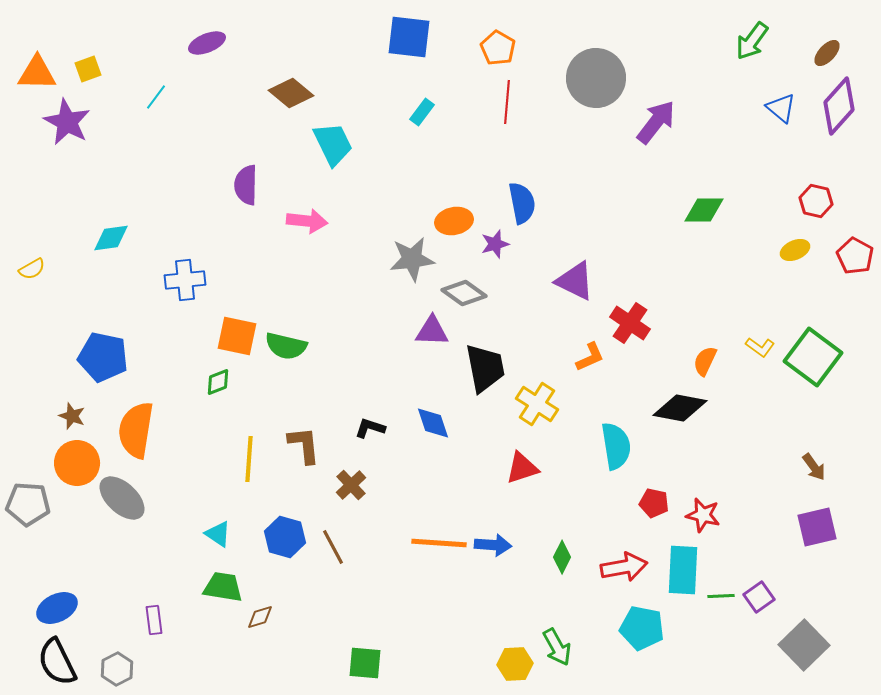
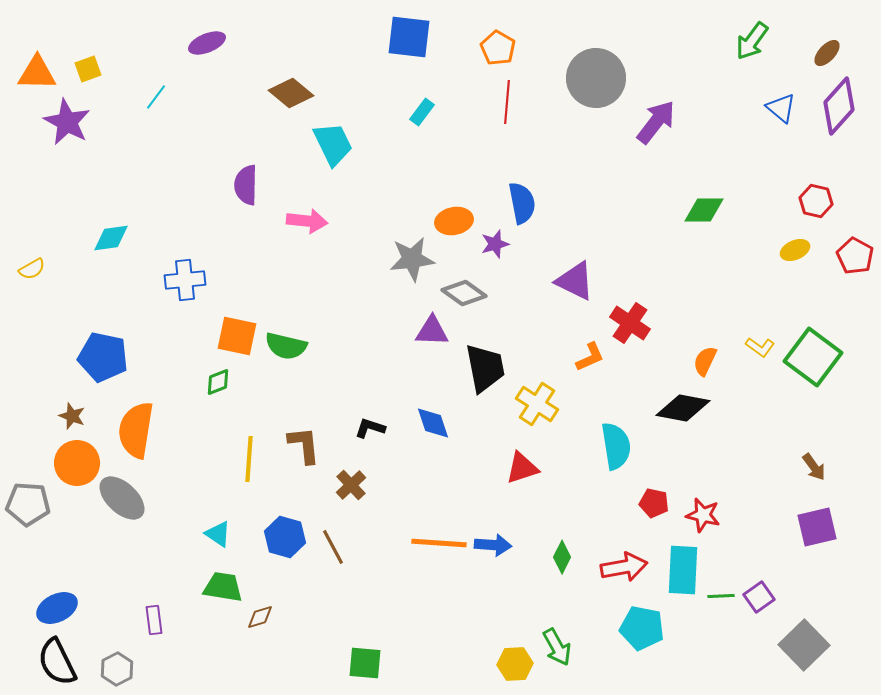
black diamond at (680, 408): moved 3 px right
